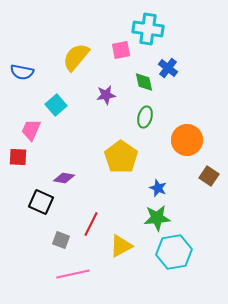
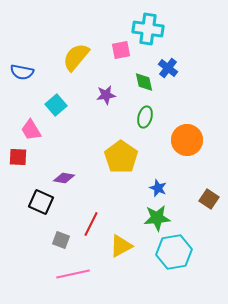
pink trapezoid: rotated 55 degrees counterclockwise
brown square: moved 23 px down
